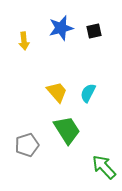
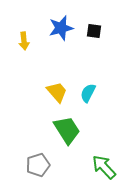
black square: rotated 21 degrees clockwise
gray pentagon: moved 11 px right, 20 px down
